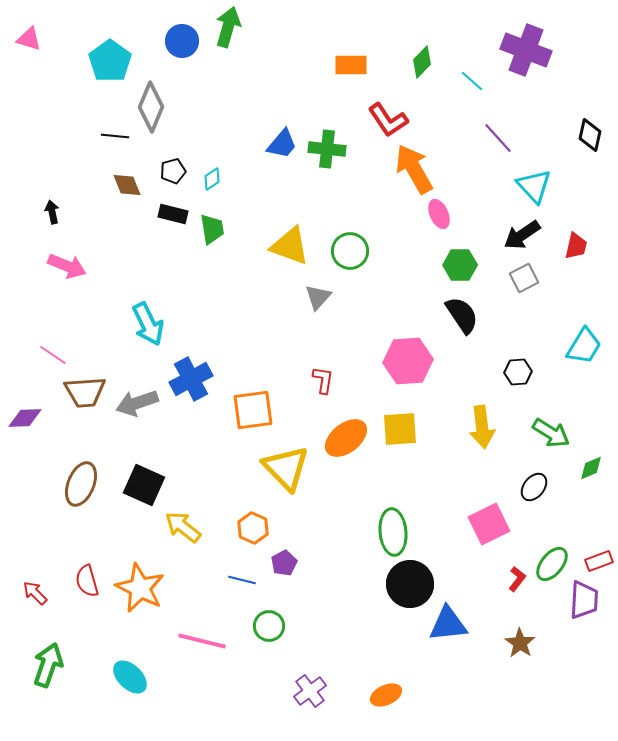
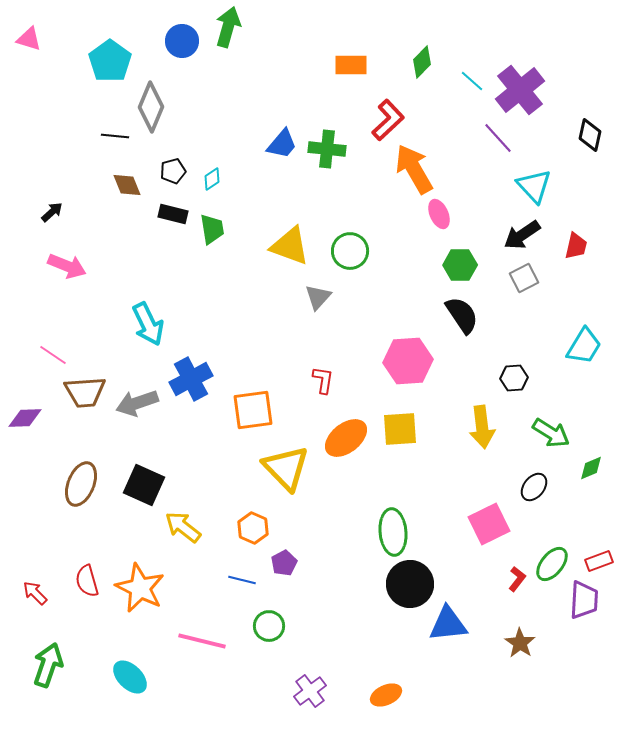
purple cross at (526, 50): moved 6 px left, 40 px down; rotated 30 degrees clockwise
red L-shape at (388, 120): rotated 99 degrees counterclockwise
black arrow at (52, 212): rotated 60 degrees clockwise
black hexagon at (518, 372): moved 4 px left, 6 px down
